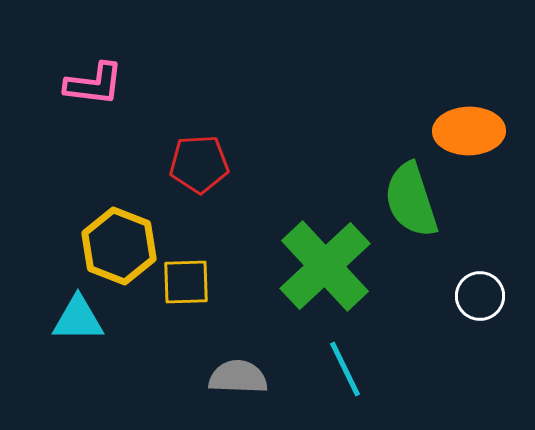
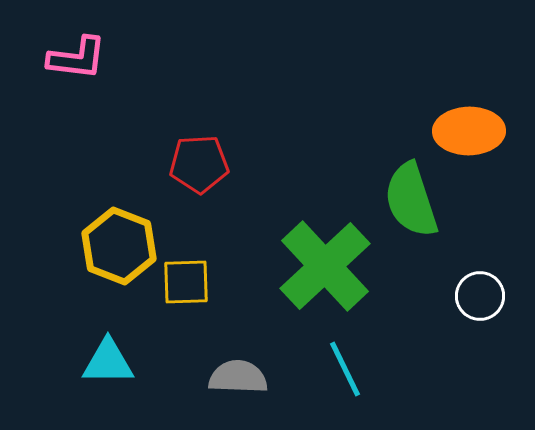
pink L-shape: moved 17 px left, 26 px up
cyan triangle: moved 30 px right, 43 px down
